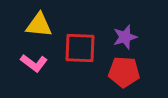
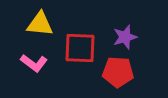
yellow triangle: moved 1 px right, 1 px up
red pentagon: moved 6 px left
